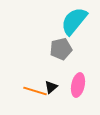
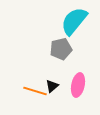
black triangle: moved 1 px right, 1 px up
